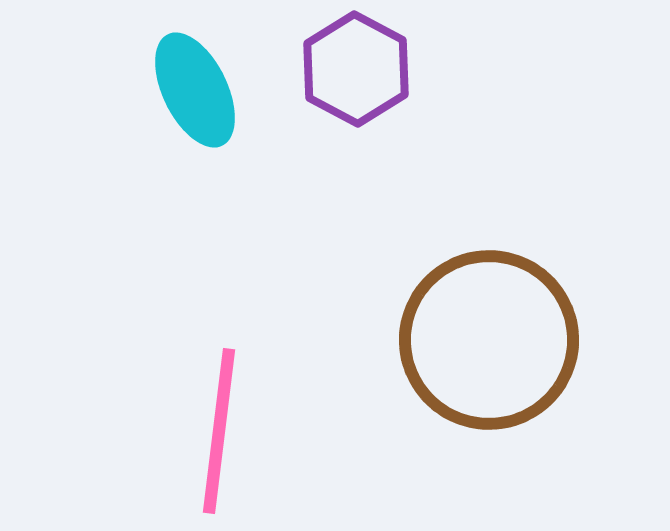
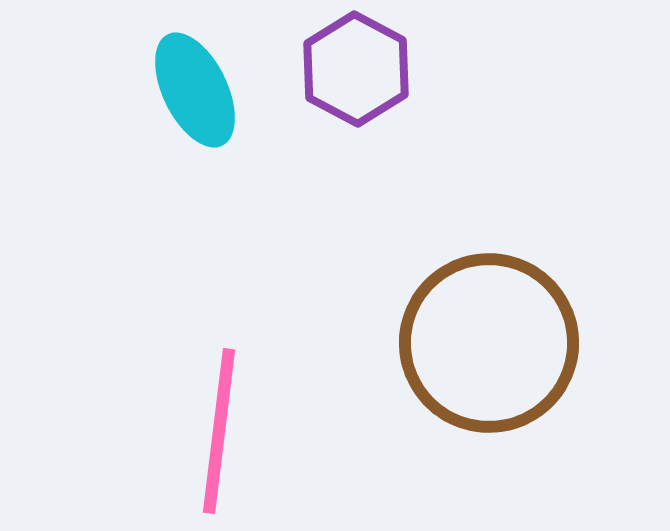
brown circle: moved 3 px down
